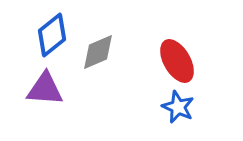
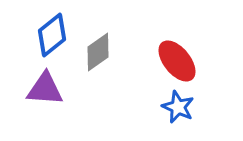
gray diamond: rotated 12 degrees counterclockwise
red ellipse: rotated 9 degrees counterclockwise
